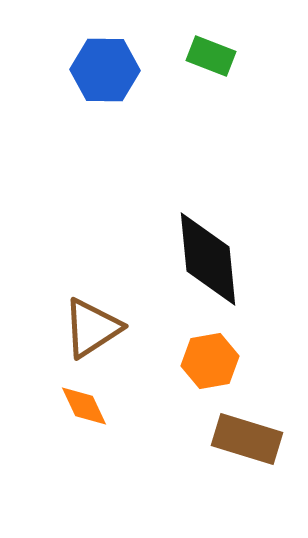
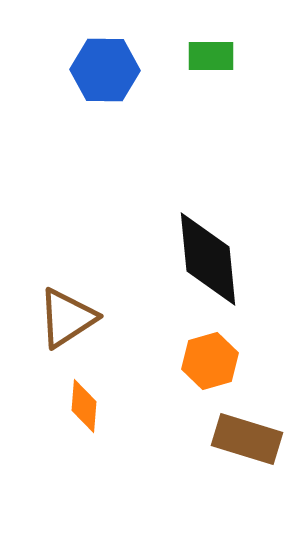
green rectangle: rotated 21 degrees counterclockwise
brown triangle: moved 25 px left, 10 px up
orange hexagon: rotated 6 degrees counterclockwise
orange diamond: rotated 30 degrees clockwise
